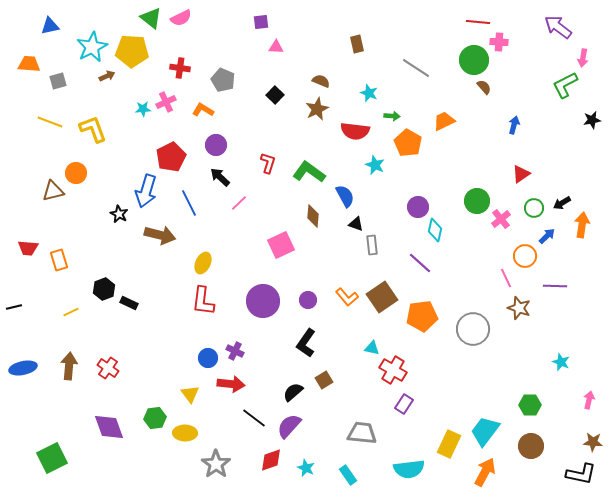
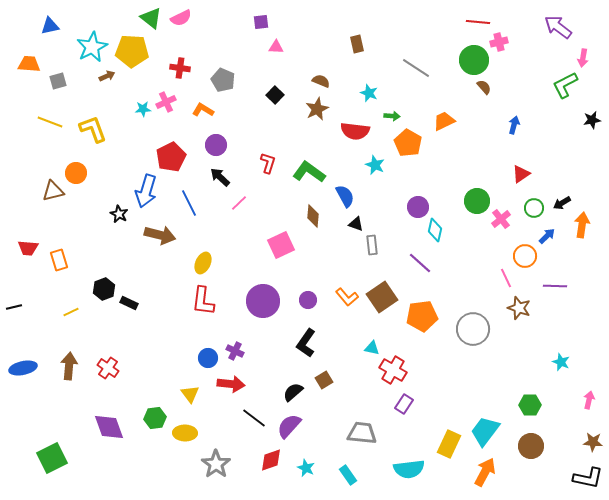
pink cross at (499, 42): rotated 18 degrees counterclockwise
black L-shape at (581, 474): moved 7 px right, 4 px down
